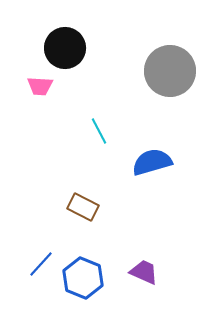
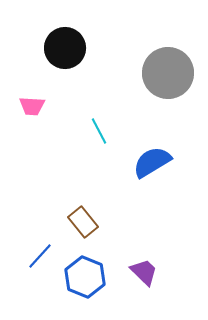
gray circle: moved 2 px left, 2 px down
pink trapezoid: moved 8 px left, 20 px down
blue semicircle: rotated 15 degrees counterclockwise
brown rectangle: moved 15 px down; rotated 24 degrees clockwise
blue line: moved 1 px left, 8 px up
purple trapezoid: rotated 20 degrees clockwise
blue hexagon: moved 2 px right, 1 px up
